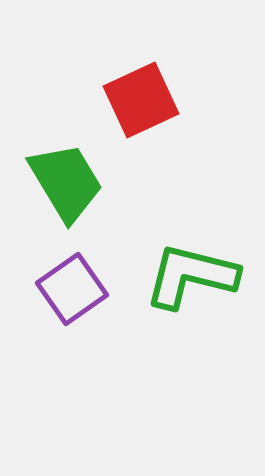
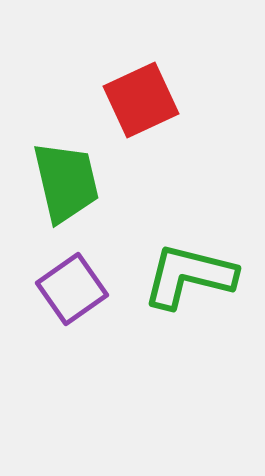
green trapezoid: rotated 18 degrees clockwise
green L-shape: moved 2 px left
